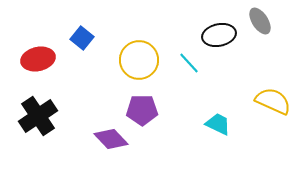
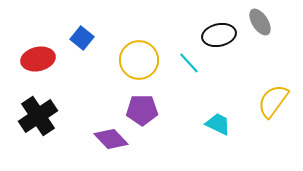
gray ellipse: moved 1 px down
yellow semicircle: rotated 78 degrees counterclockwise
